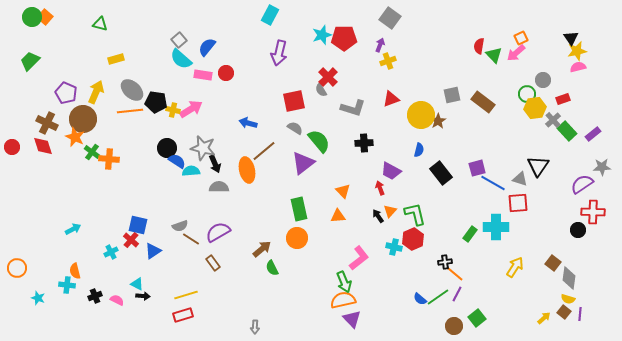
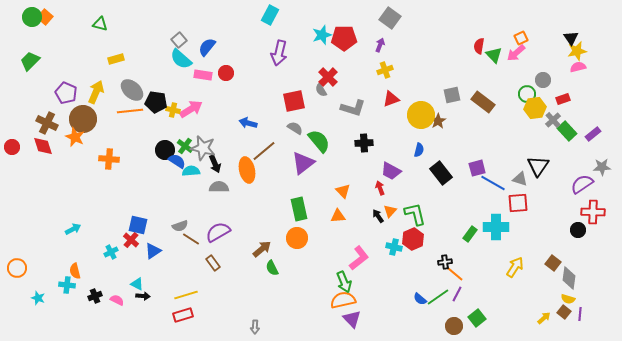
yellow cross at (388, 61): moved 3 px left, 9 px down
black circle at (167, 148): moved 2 px left, 2 px down
green cross at (92, 152): moved 93 px right, 6 px up
